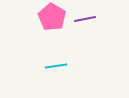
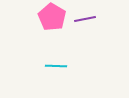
cyan line: rotated 10 degrees clockwise
